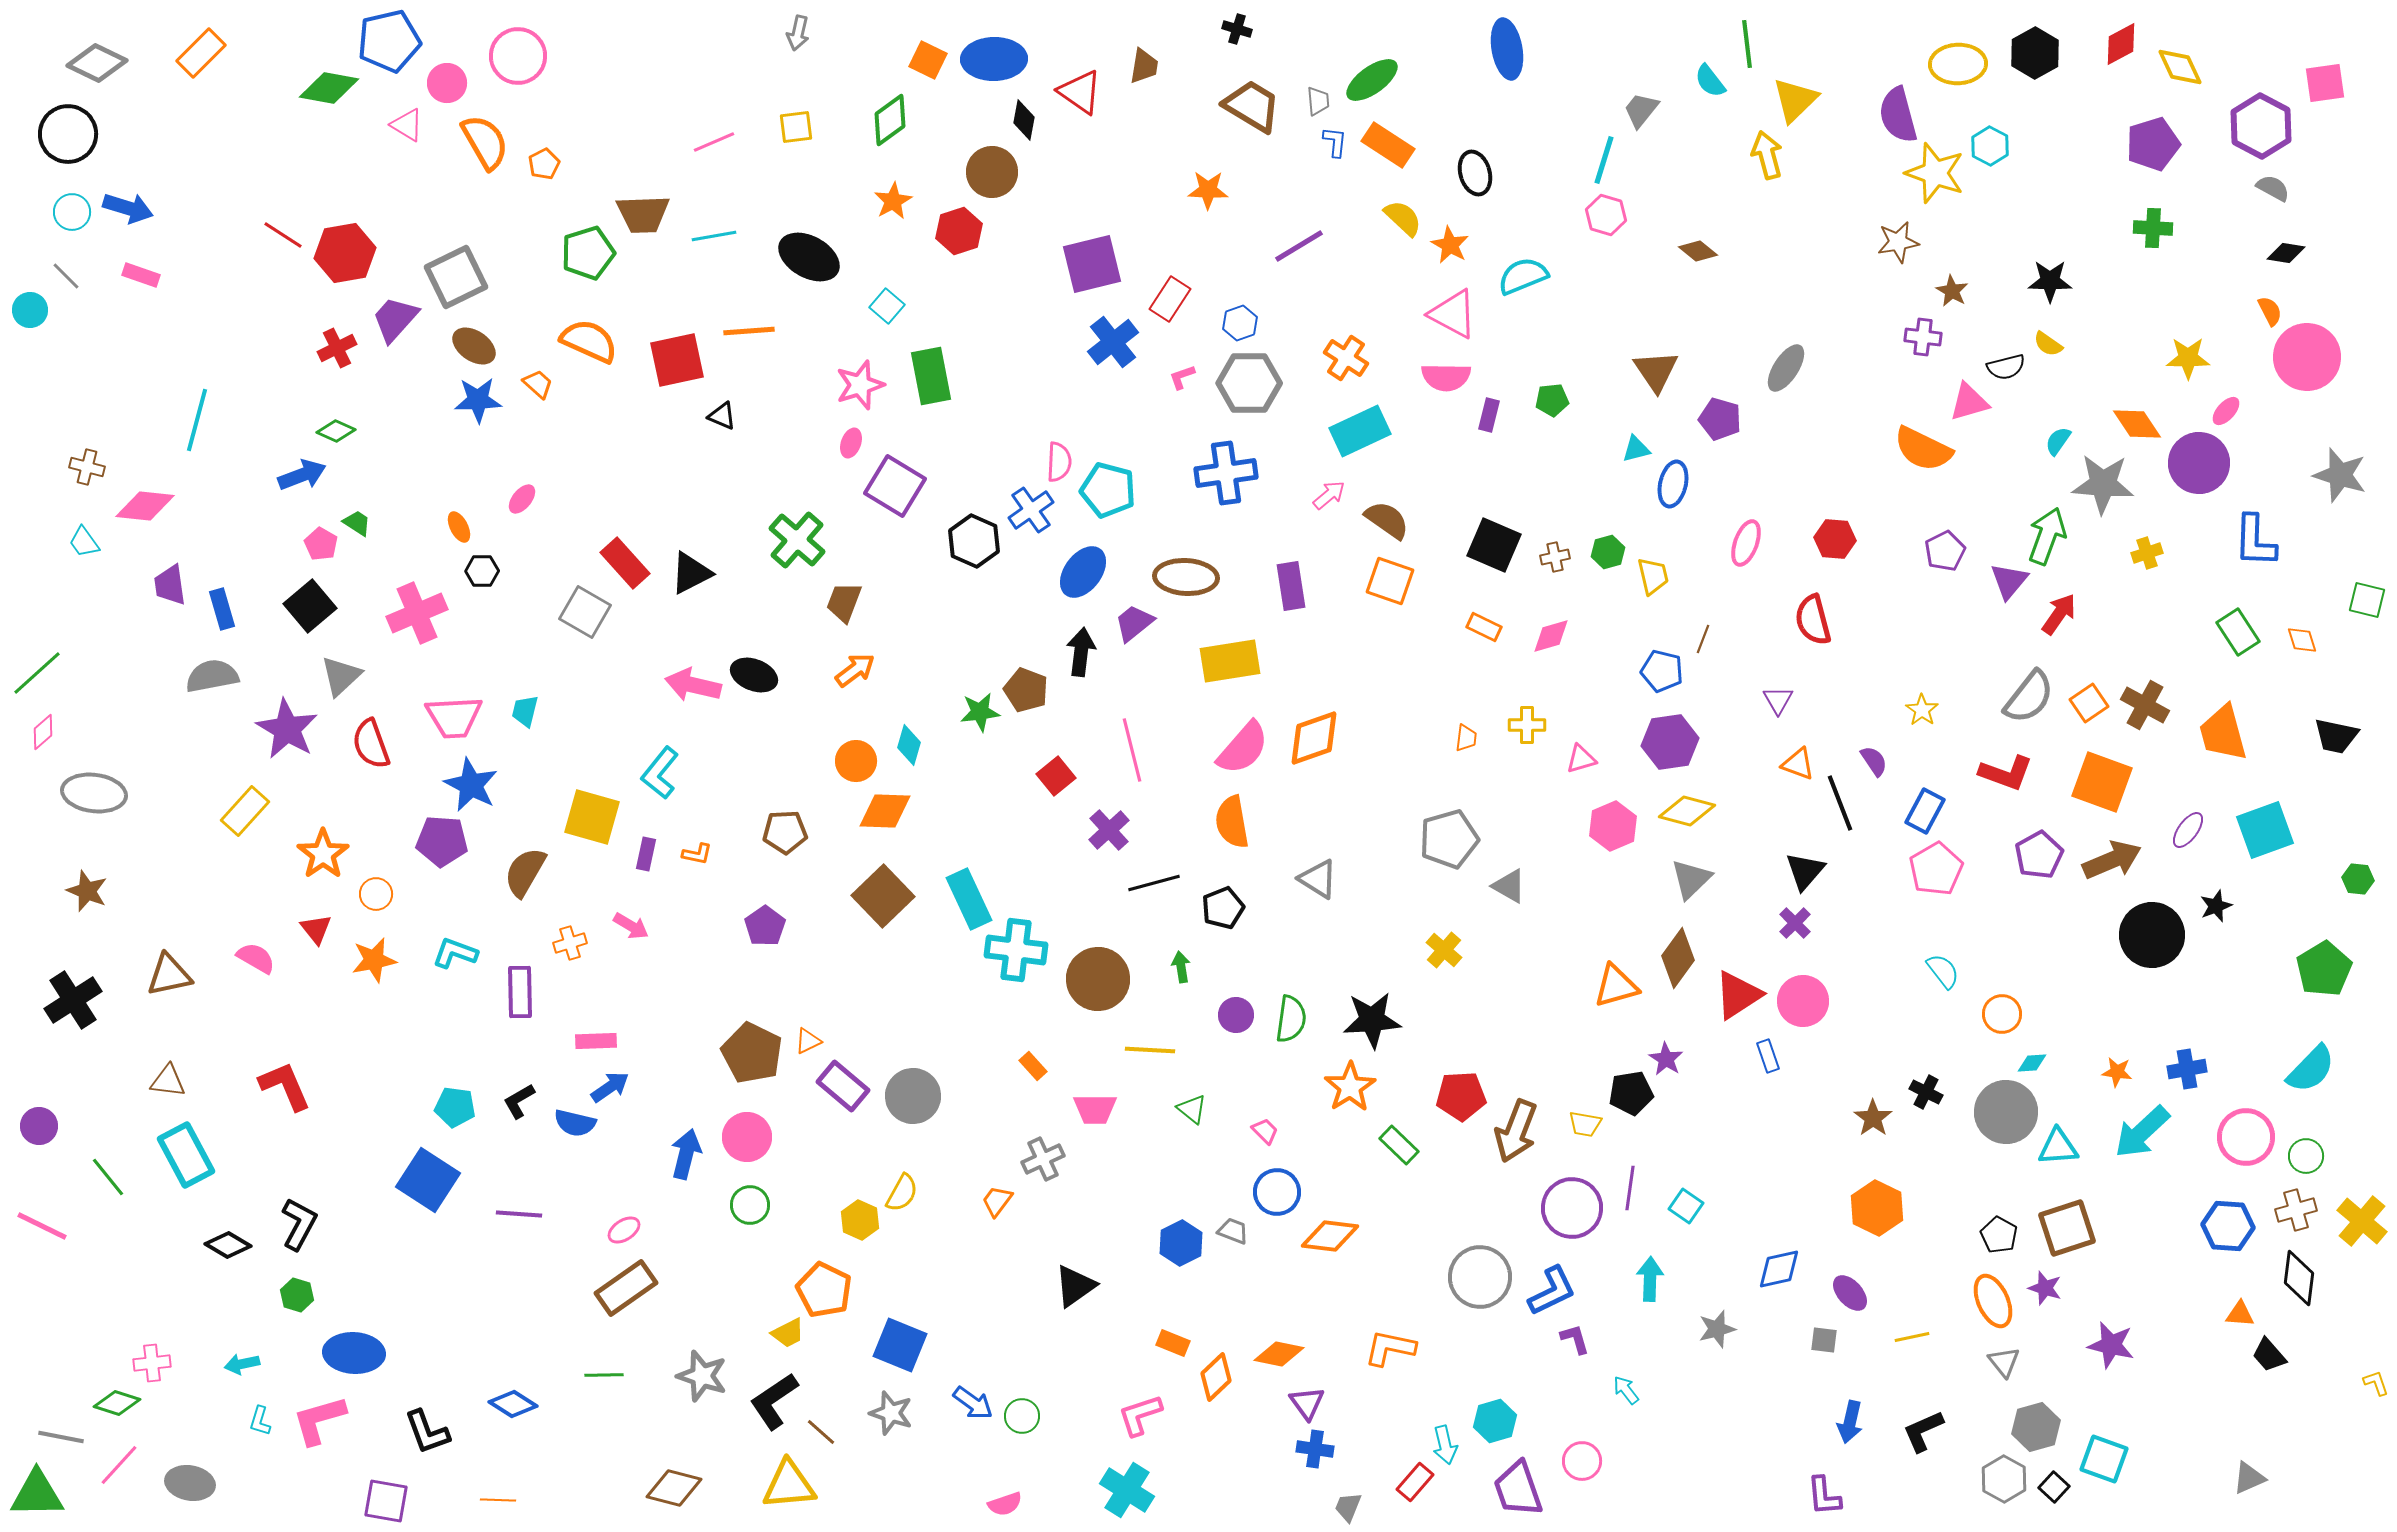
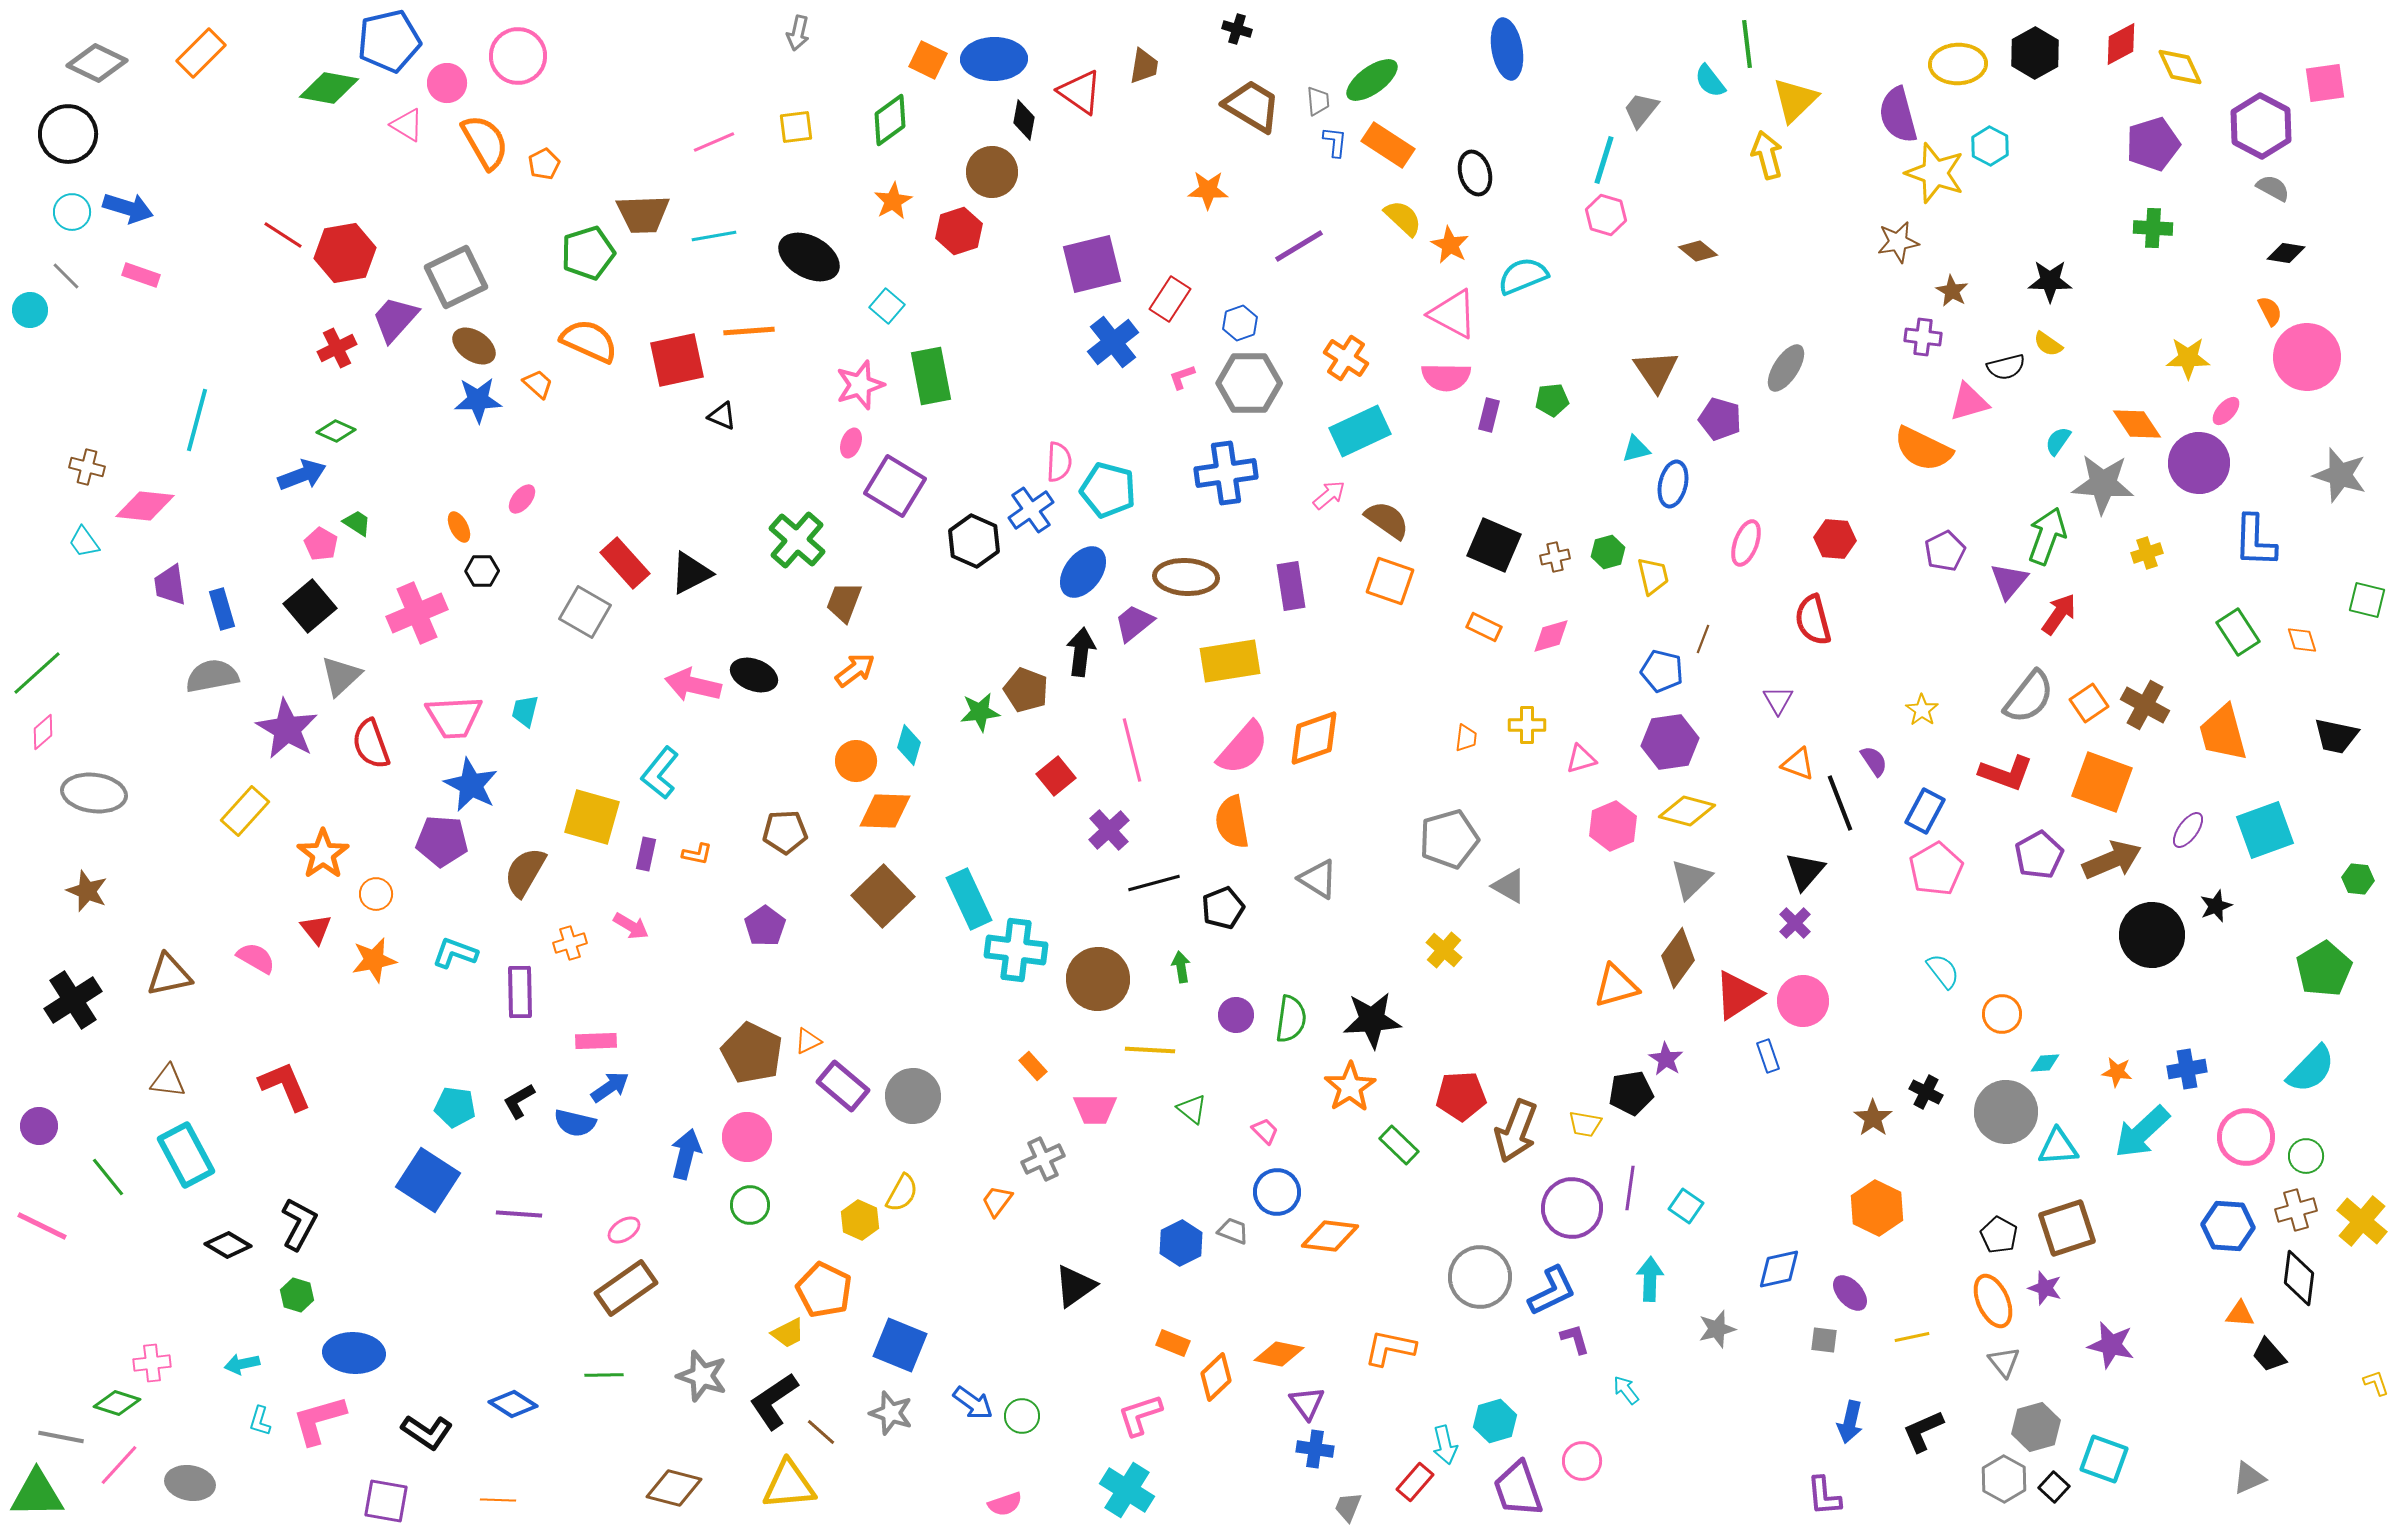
cyan diamond at (2032, 1063): moved 13 px right
black L-shape at (427, 1432): rotated 36 degrees counterclockwise
